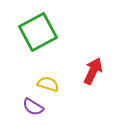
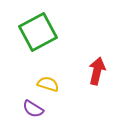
red arrow: moved 4 px right; rotated 12 degrees counterclockwise
purple semicircle: moved 2 px down
